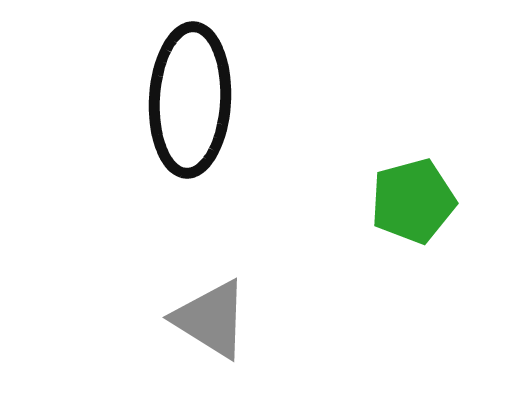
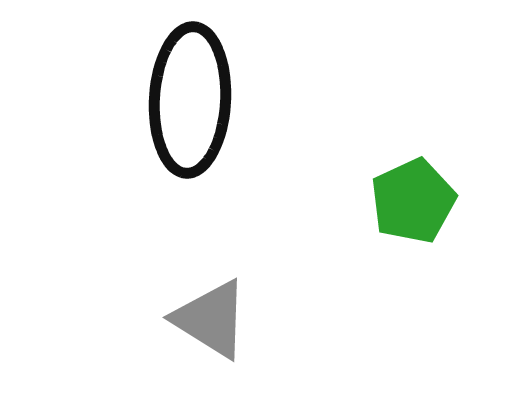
green pentagon: rotated 10 degrees counterclockwise
